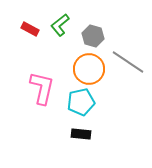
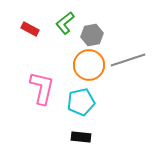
green L-shape: moved 5 px right, 2 px up
gray hexagon: moved 1 px left, 1 px up; rotated 25 degrees counterclockwise
gray line: moved 2 px up; rotated 52 degrees counterclockwise
orange circle: moved 4 px up
black rectangle: moved 3 px down
